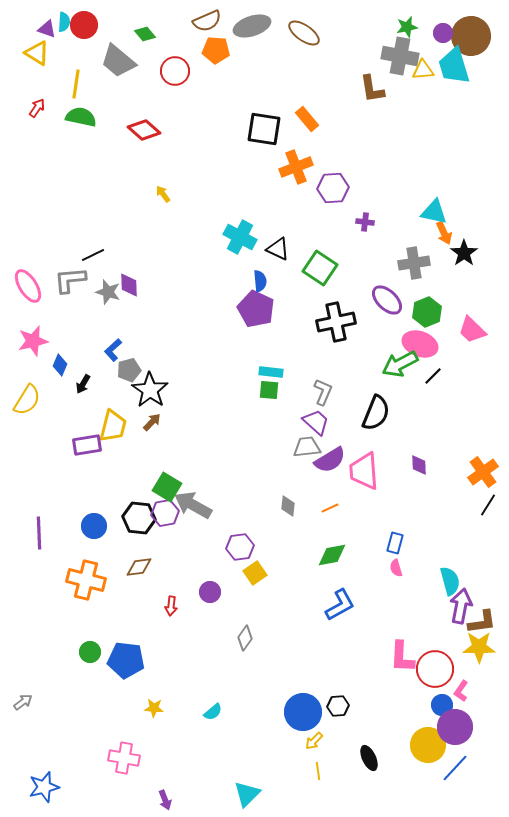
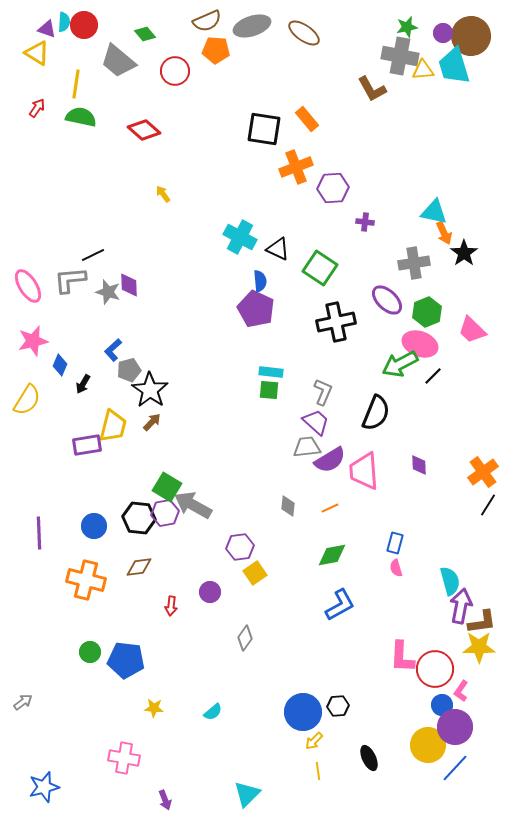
brown L-shape at (372, 89): rotated 20 degrees counterclockwise
